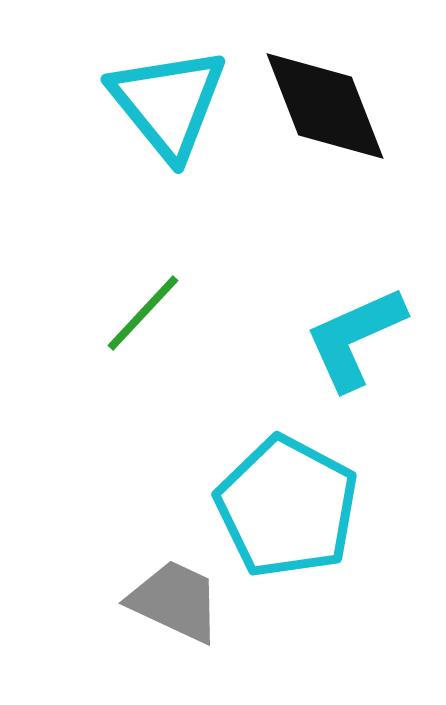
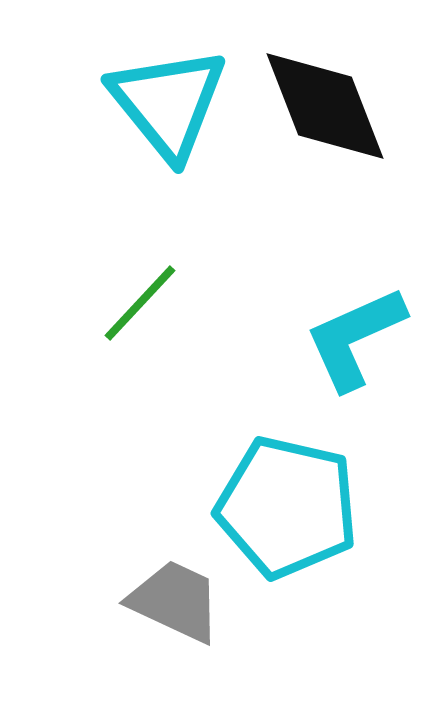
green line: moved 3 px left, 10 px up
cyan pentagon: rotated 15 degrees counterclockwise
